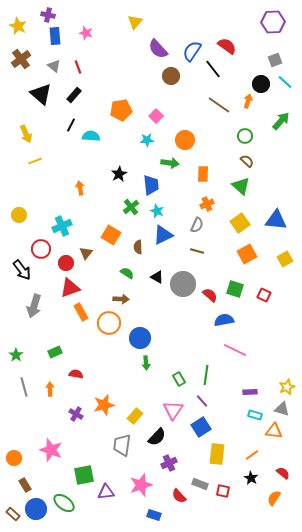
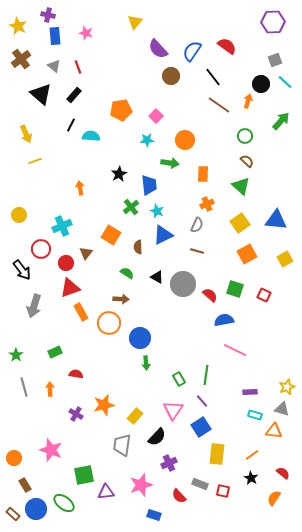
black line at (213, 69): moved 8 px down
blue trapezoid at (151, 185): moved 2 px left
